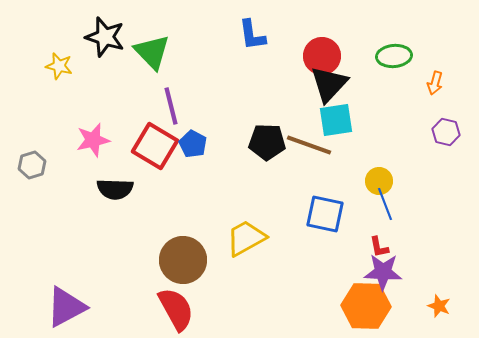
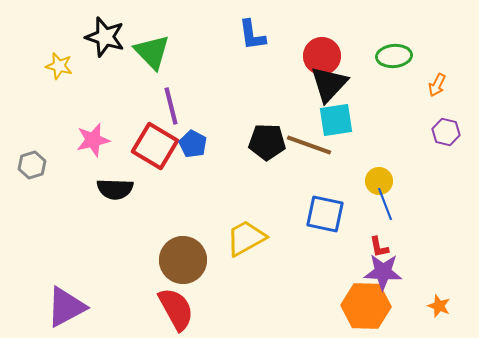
orange arrow: moved 2 px right, 2 px down; rotated 10 degrees clockwise
